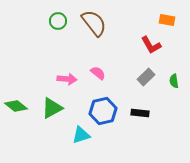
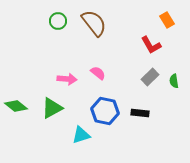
orange rectangle: rotated 49 degrees clockwise
gray rectangle: moved 4 px right
blue hexagon: moved 2 px right; rotated 24 degrees clockwise
